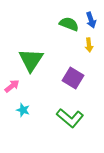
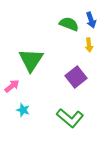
purple square: moved 3 px right, 1 px up; rotated 20 degrees clockwise
